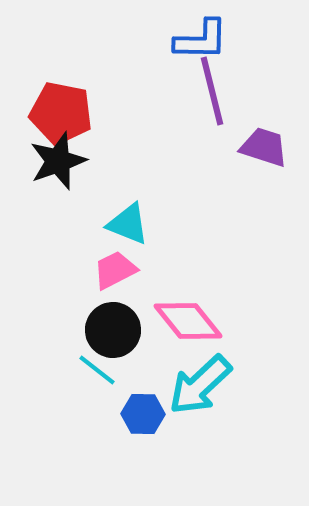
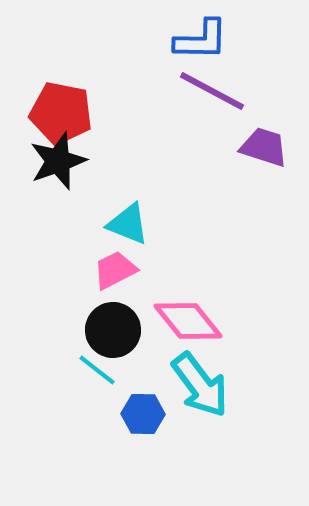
purple line: rotated 48 degrees counterclockwise
cyan arrow: rotated 84 degrees counterclockwise
